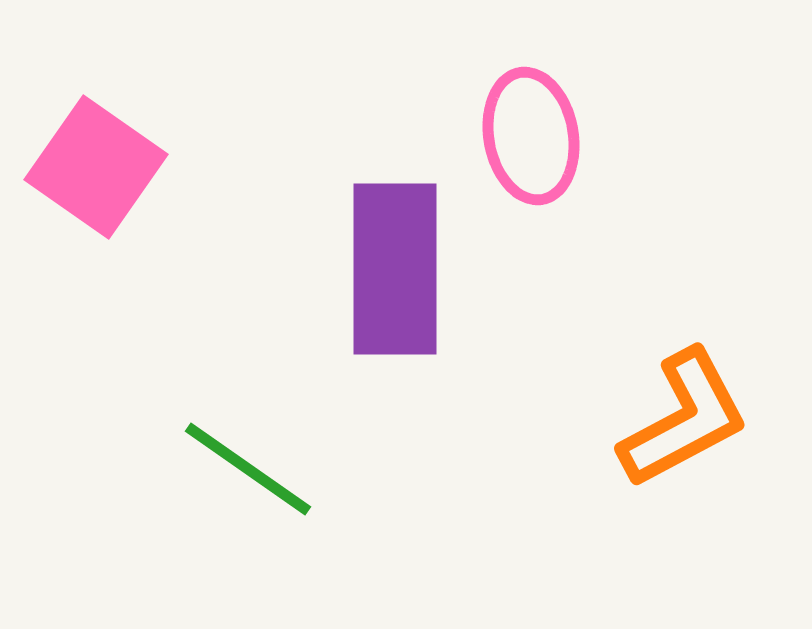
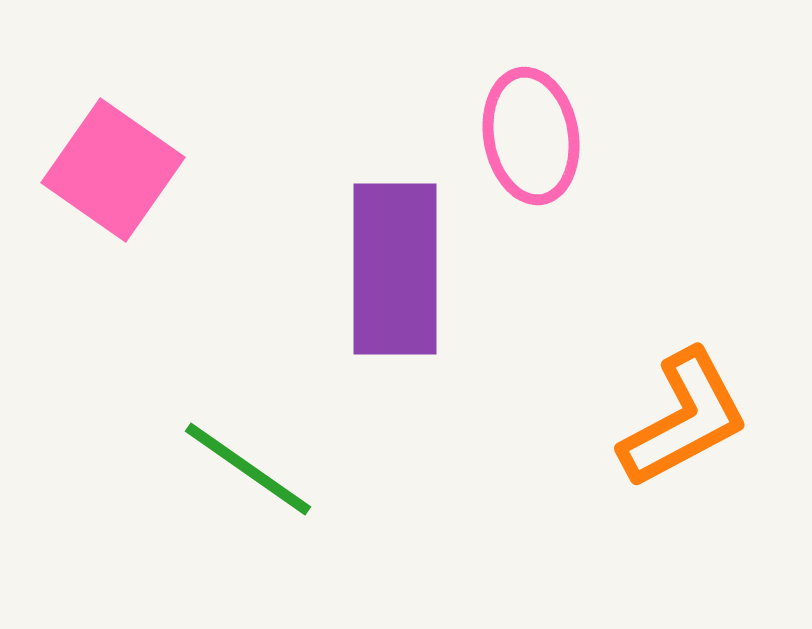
pink square: moved 17 px right, 3 px down
